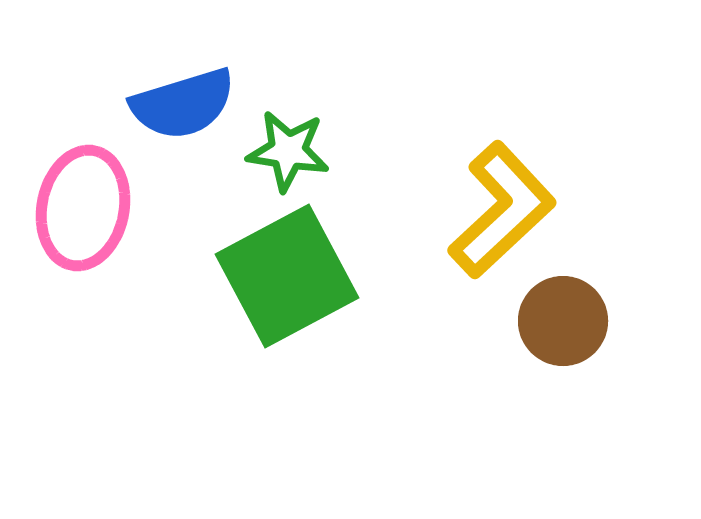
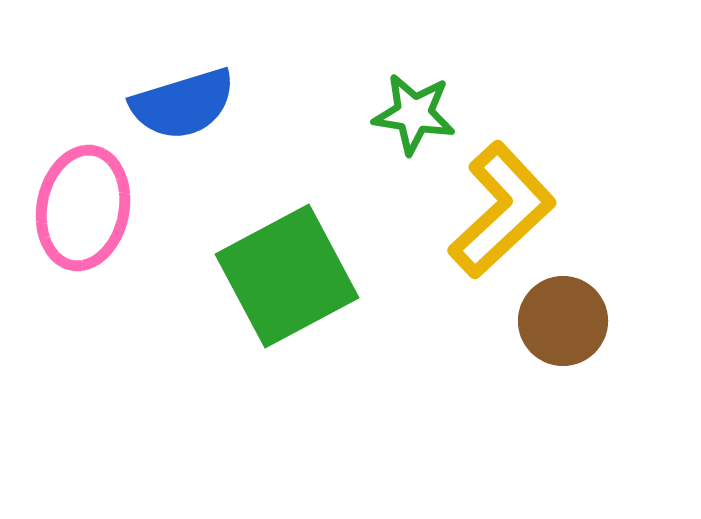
green star: moved 126 px right, 37 px up
